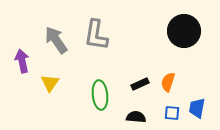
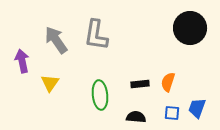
black circle: moved 6 px right, 3 px up
black rectangle: rotated 18 degrees clockwise
blue trapezoid: rotated 10 degrees clockwise
